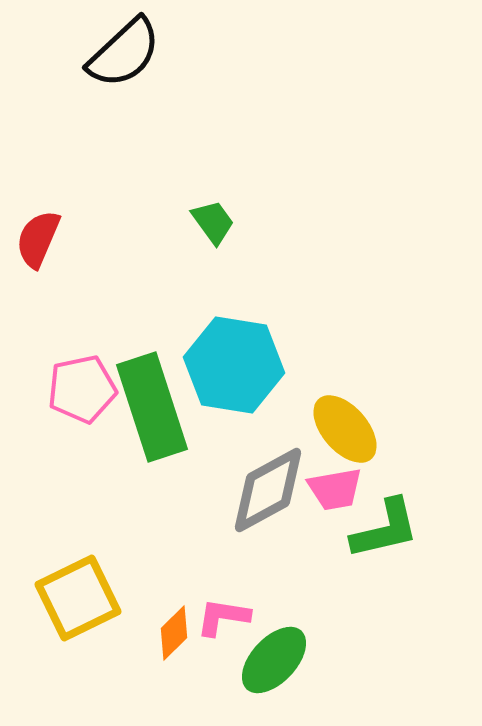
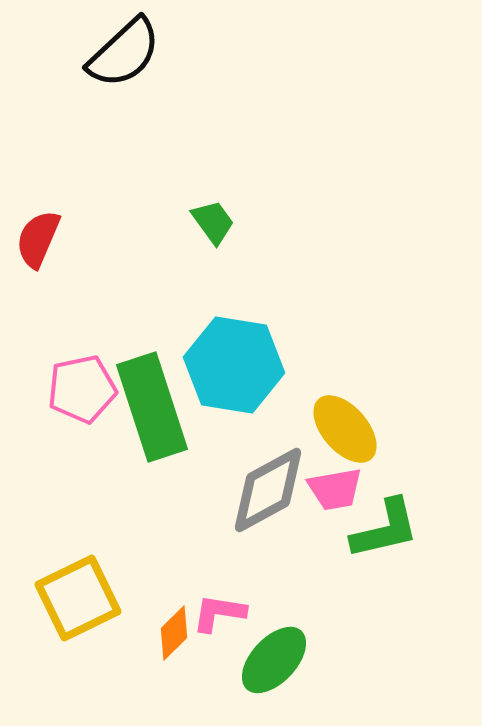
pink L-shape: moved 4 px left, 4 px up
